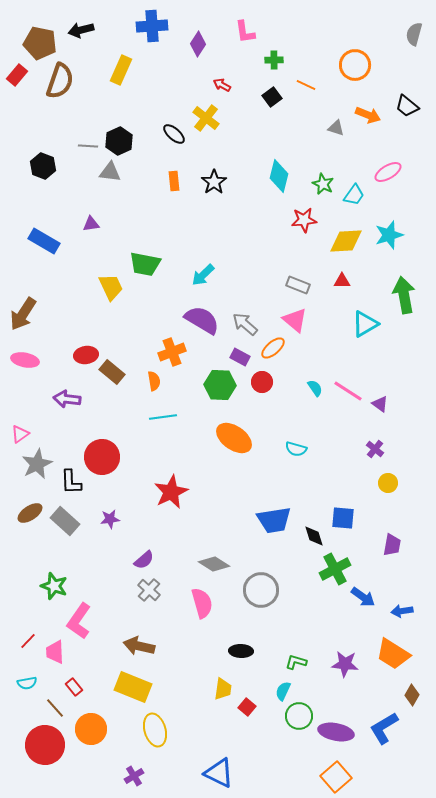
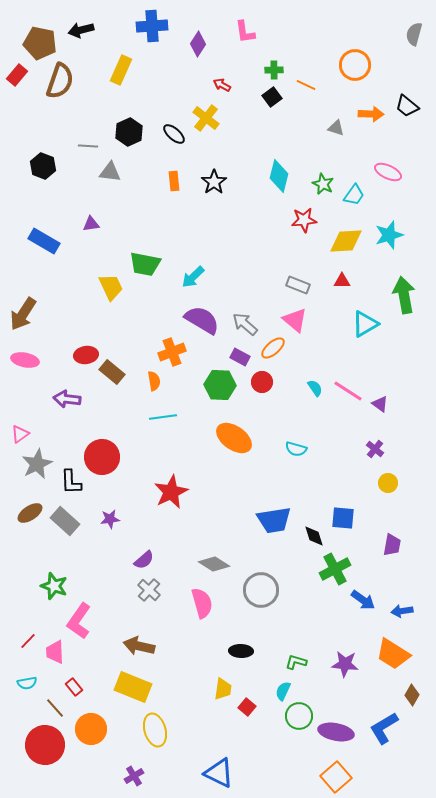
green cross at (274, 60): moved 10 px down
orange arrow at (368, 115): moved 3 px right, 1 px up; rotated 20 degrees counterclockwise
black hexagon at (119, 141): moved 10 px right, 9 px up
pink ellipse at (388, 172): rotated 56 degrees clockwise
cyan arrow at (203, 275): moved 10 px left, 2 px down
blue arrow at (363, 597): moved 3 px down
